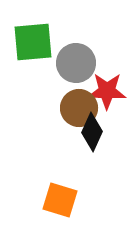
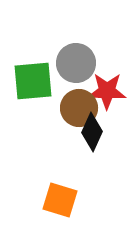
green square: moved 39 px down
